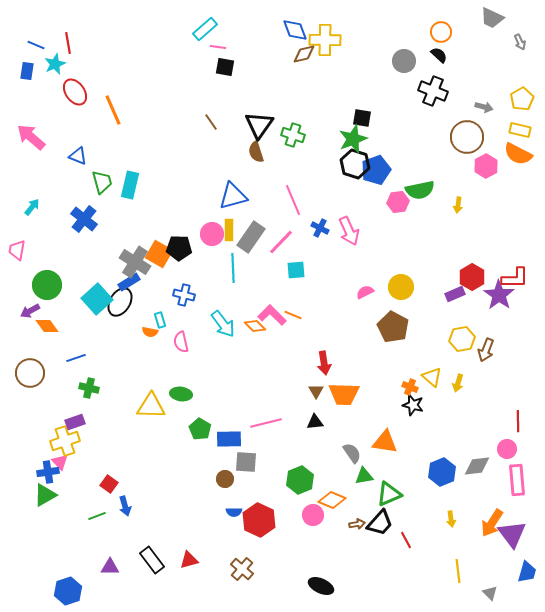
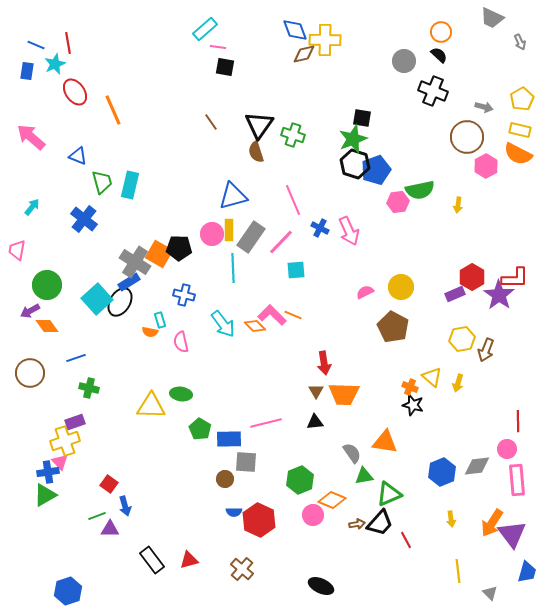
purple triangle at (110, 567): moved 38 px up
